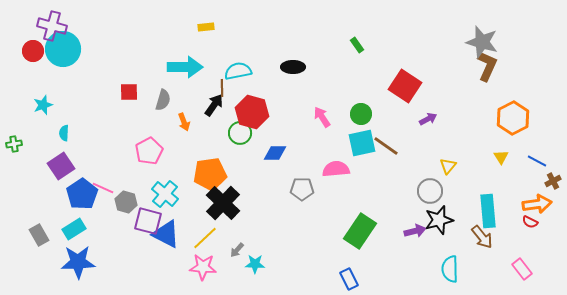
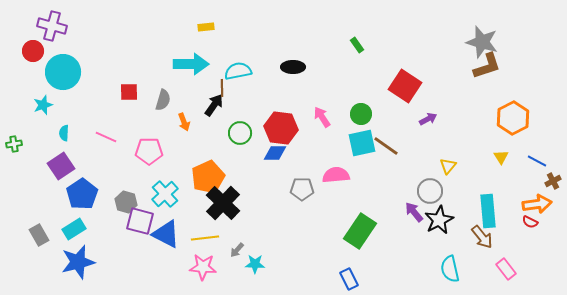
cyan circle at (63, 49): moved 23 px down
brown L-shape at (487, 66): rotated 48 degrees clockwise
cyan arrow at (185, 67): moved 6 px right, 3 px up
red hexagon at (252, 112): moved 29 px right, 16 px down; rotated 8 degrees counterclockwise
pink pentagon at (149, 151): rotated 28 degrees clockwise
pink semicircle at (336, 169): moved 6 px down
orange pentagon at (210, 174): moved 2 px left, 3 px down; rotated 16 degrees counterclockwise
pink line at (103, 188): moved 3 px right, 51 px up
cyan cross at (165, 194): rotated 8 degrees clockwise
black star at (439, 220): rotated 12 degrees counterclockwise
purple square at (148, 221): moved 8 px left
purple arrow at (415, 231): moved 1 px left, 19 px up; rotated 115 degrees counterclockwise
yellow line at (205, 238): rotated 36 degrees clockwise
blue star at (78, 262): rotated 12 degrees counterclockwise
cyan semicircle at (450, 269): rotated 12 degrees counterclockwise
pink rectangle at (522, 269): moved 16 px left
